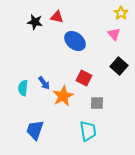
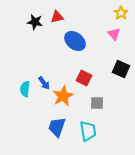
red triangle: rotated 24 degrees counterclockwise
black square: moved 2 px right, 3 px down; rotated 18 degrees counterclockwise
cyan semicircle: moved 2 px right, 1 px down
blue trapezoid: moved 22 px right, 3 px up
